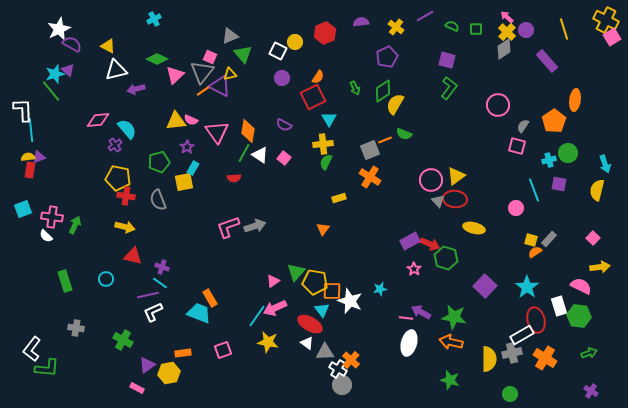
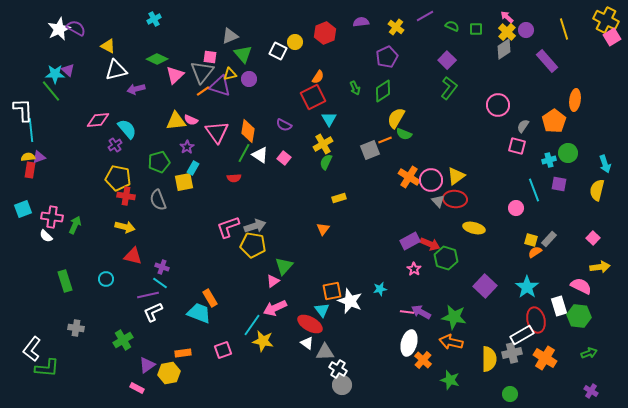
purple semicircle at (72, 44): moved 4 px right, 16 px up
pink square at (210, 57): rotated 16 degrees counterclockwise
purple square at (447, 60): rotated 30 degrees clockwise
cyan star at (55, 74): rotated 18 degrees clockwise
purple circle at (282, 78): moved 33 px left, 1 px down
purple triangle at (220, 86): rotated 10 degrees counterclockwise
yellow semicircle at (395, 104): moved 1 px right, 14 px down
yellow cross at (323, 144): rotated 24 degrees counterclockwise
orange cross at (370, 177): moved 39 px right
green triangle at (296, 272): moved 12 px left, 6 px up
yellow pentagon at (315, 282): moved 62 px left, 37 px up
orange square at (332, 291): rotated 12 degrees counterclockwise
cyan line at (257, 316): moved 5 px left, 9 px down
pink line at (406, 318): moved 1 px right, 6 px up
green cross at (123, 340): rotated 30 degrees clockwise
yellow star at (268, 342): moved 5 px left, 1 px up
orange cross at (351, 360): moved 72 px right
